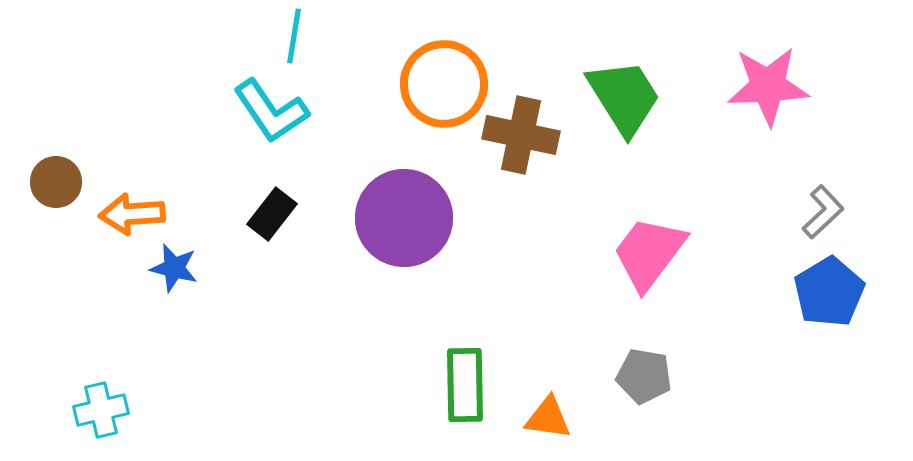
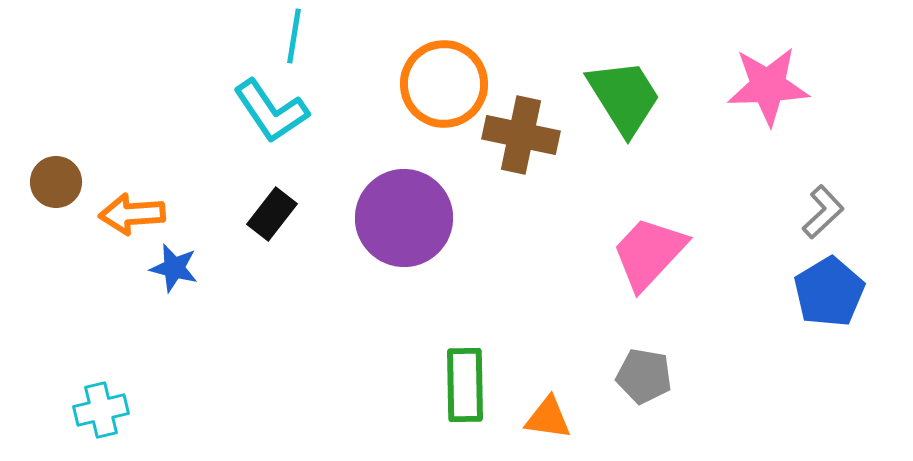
pink trapezoid: rotated 6 degrees clockwise
